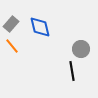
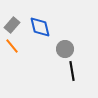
gray rectangle: moved 1 px right, 1 px down
gray circle: moved 16 px left
